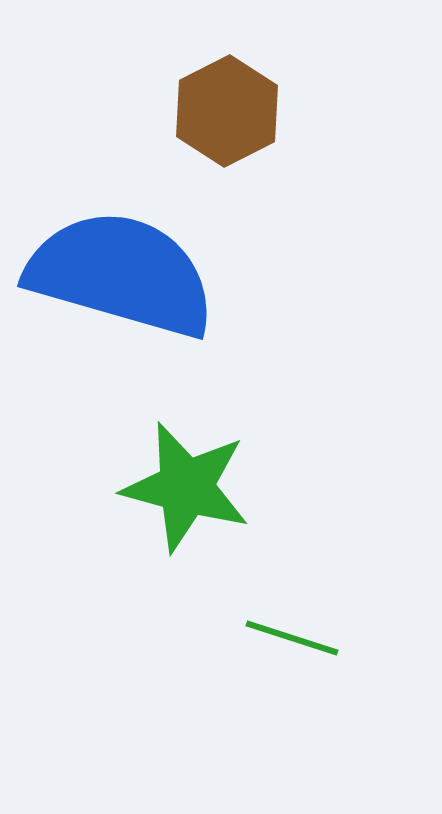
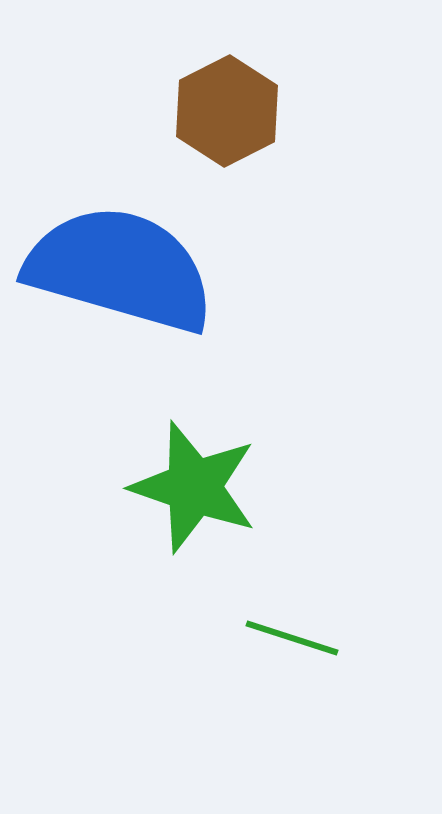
blue semicircle: moved 1 px left, 5 px up
green star: moved 8 px right; rotated 4 degrees clockwise
